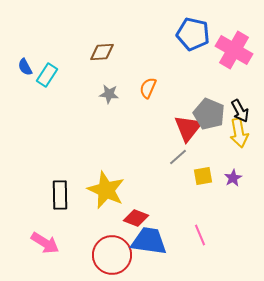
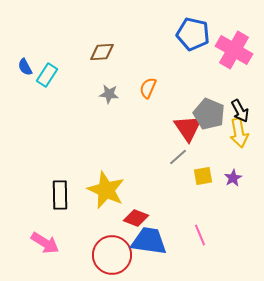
red triangle: rotated 12 degrees counterclockwise
